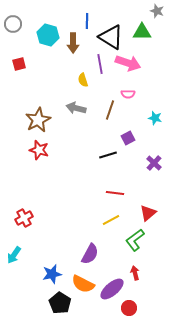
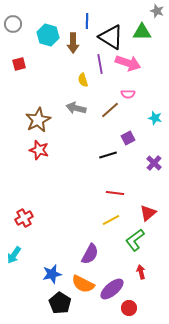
brown line: rotated 30 degrees clockwise
red arrow: moved 6 px right, 1 px up
